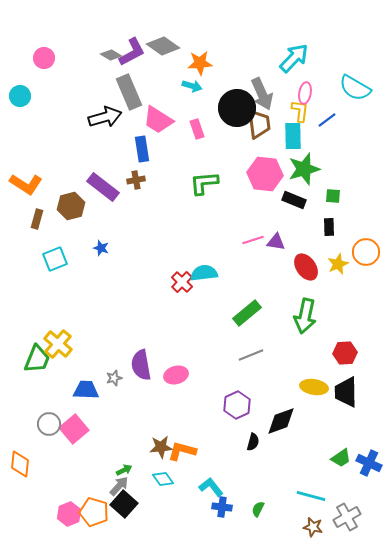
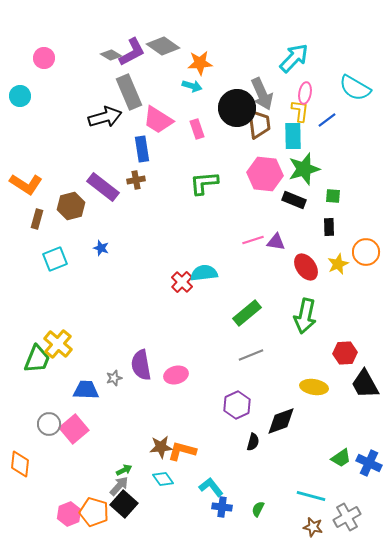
black trapezoid at (346, 392): moved 19 px right, 8 px up; rotated 28 degrees counterclockwise
